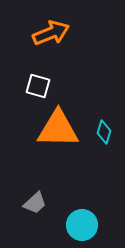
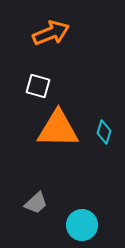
gray trapezoid: moved 1 px right
